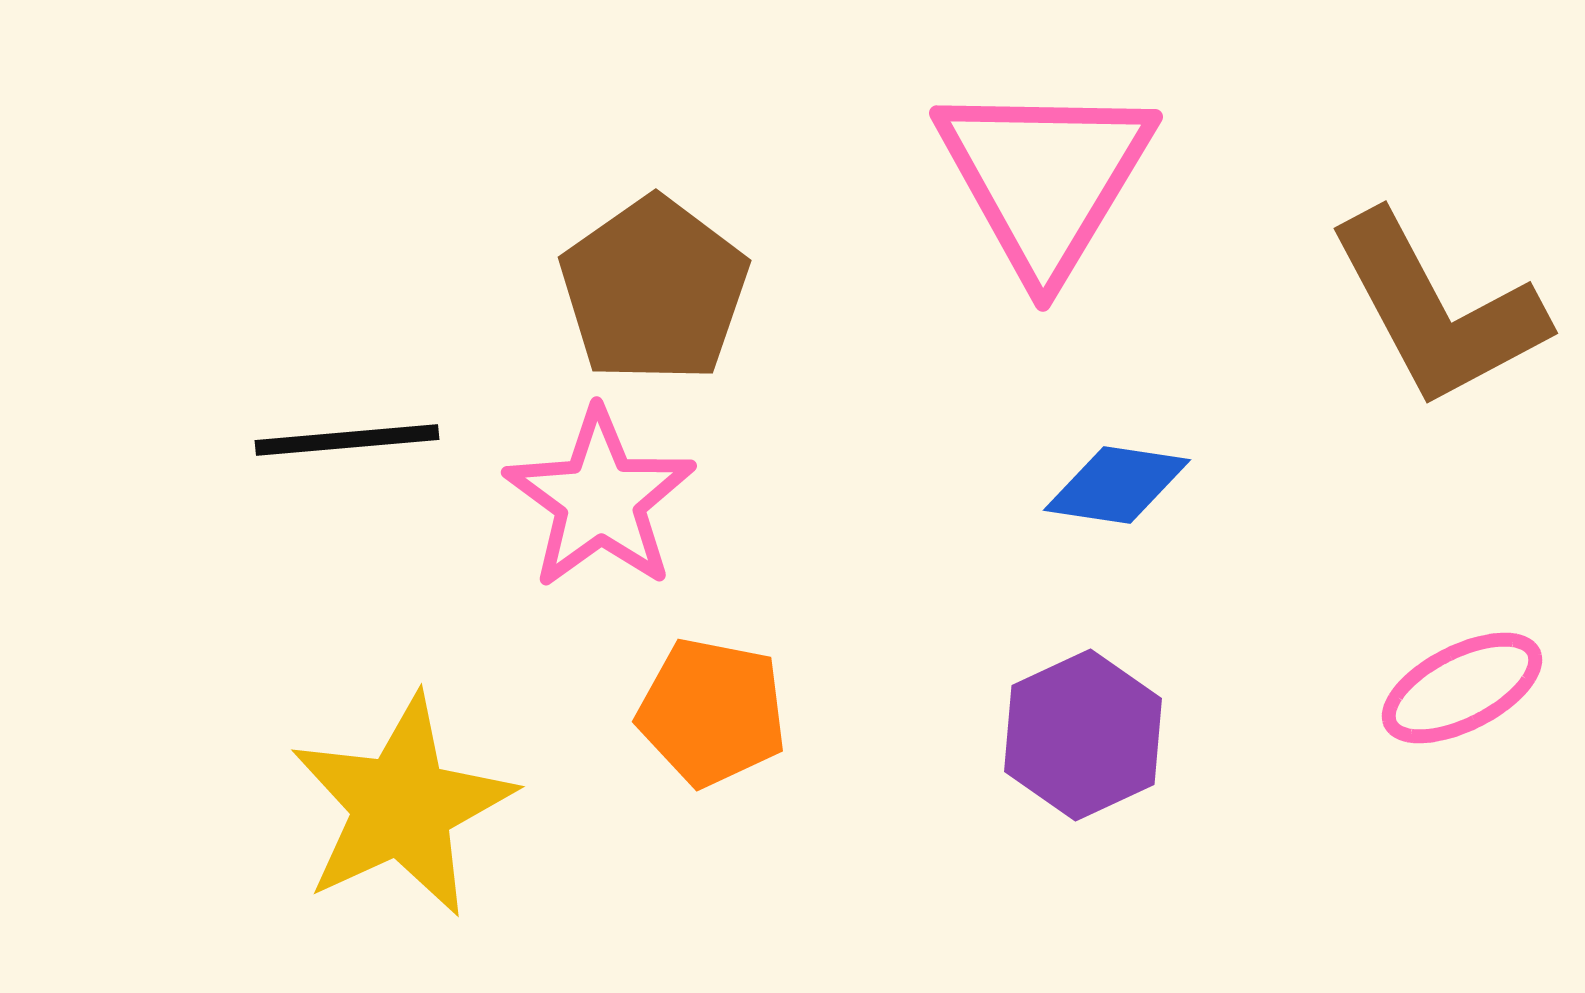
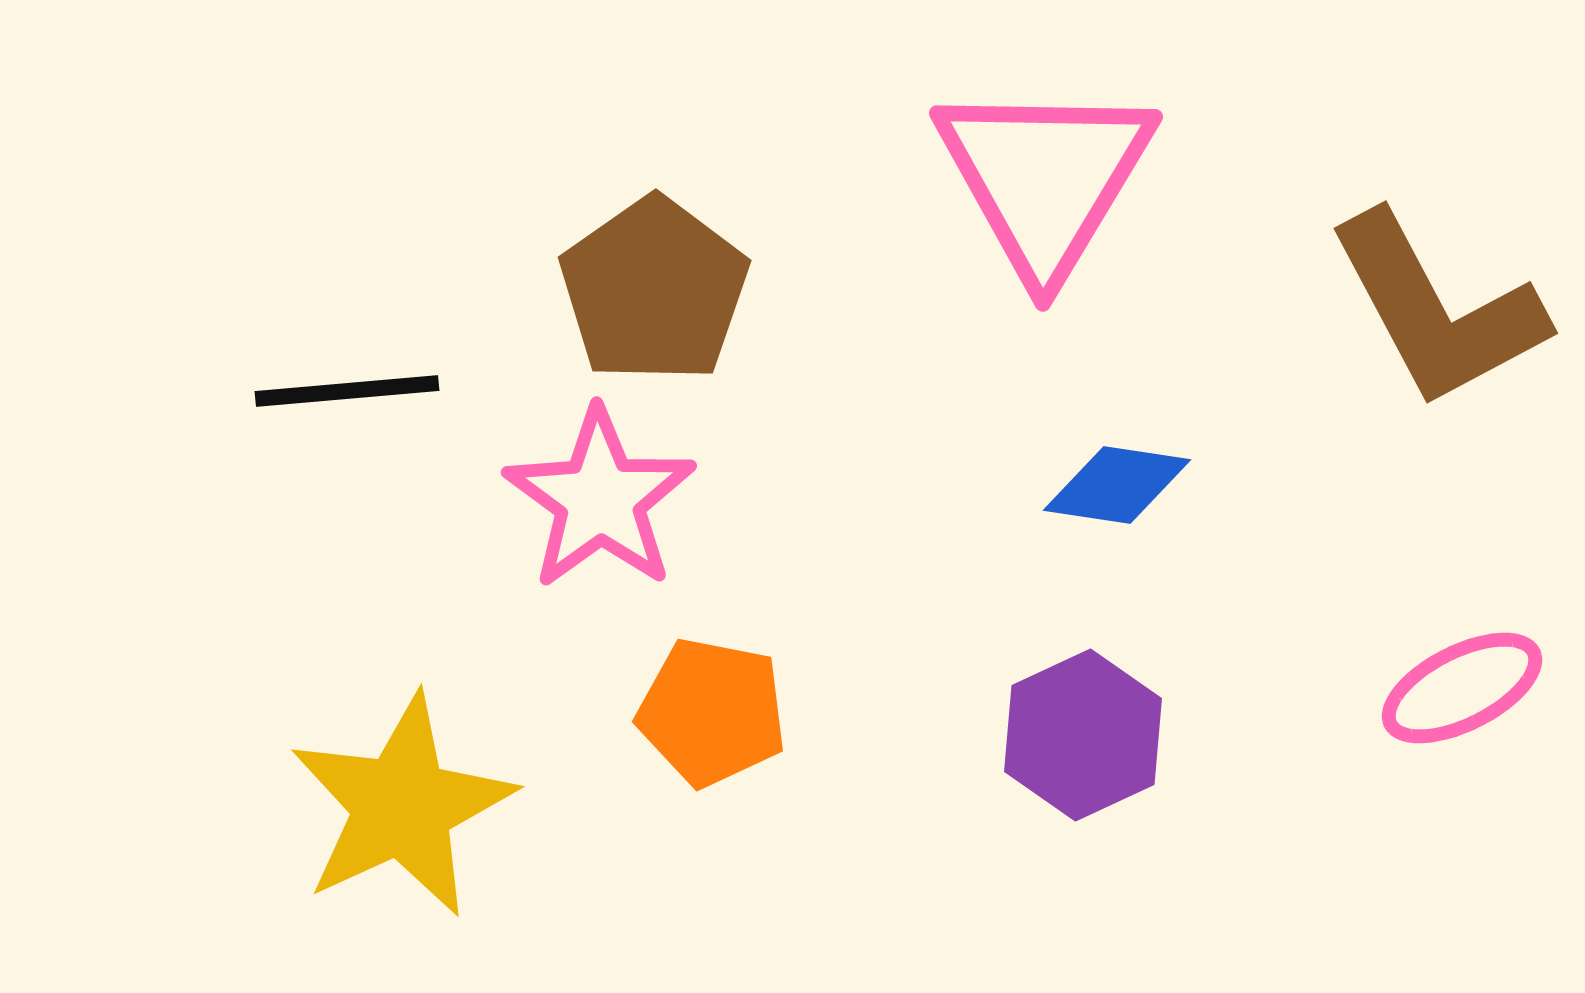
black line: moved 49 px up
